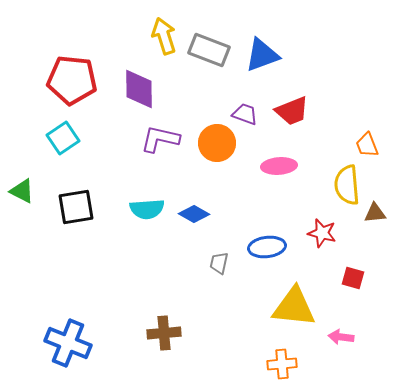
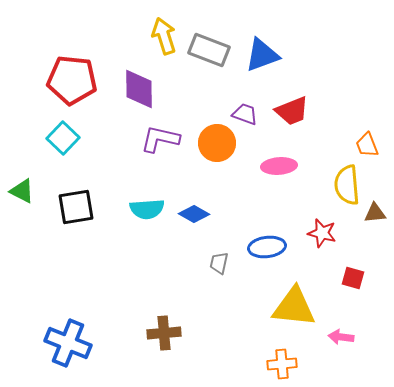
cyan square: rotated 12 degrees counterclockwise
